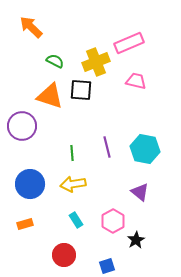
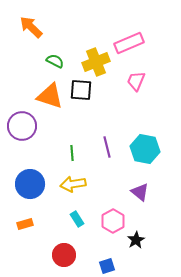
pink trapezoid: rotated 80 degrees counterclockwise
cyan rectangle: moved 1 px right, 1 px up
